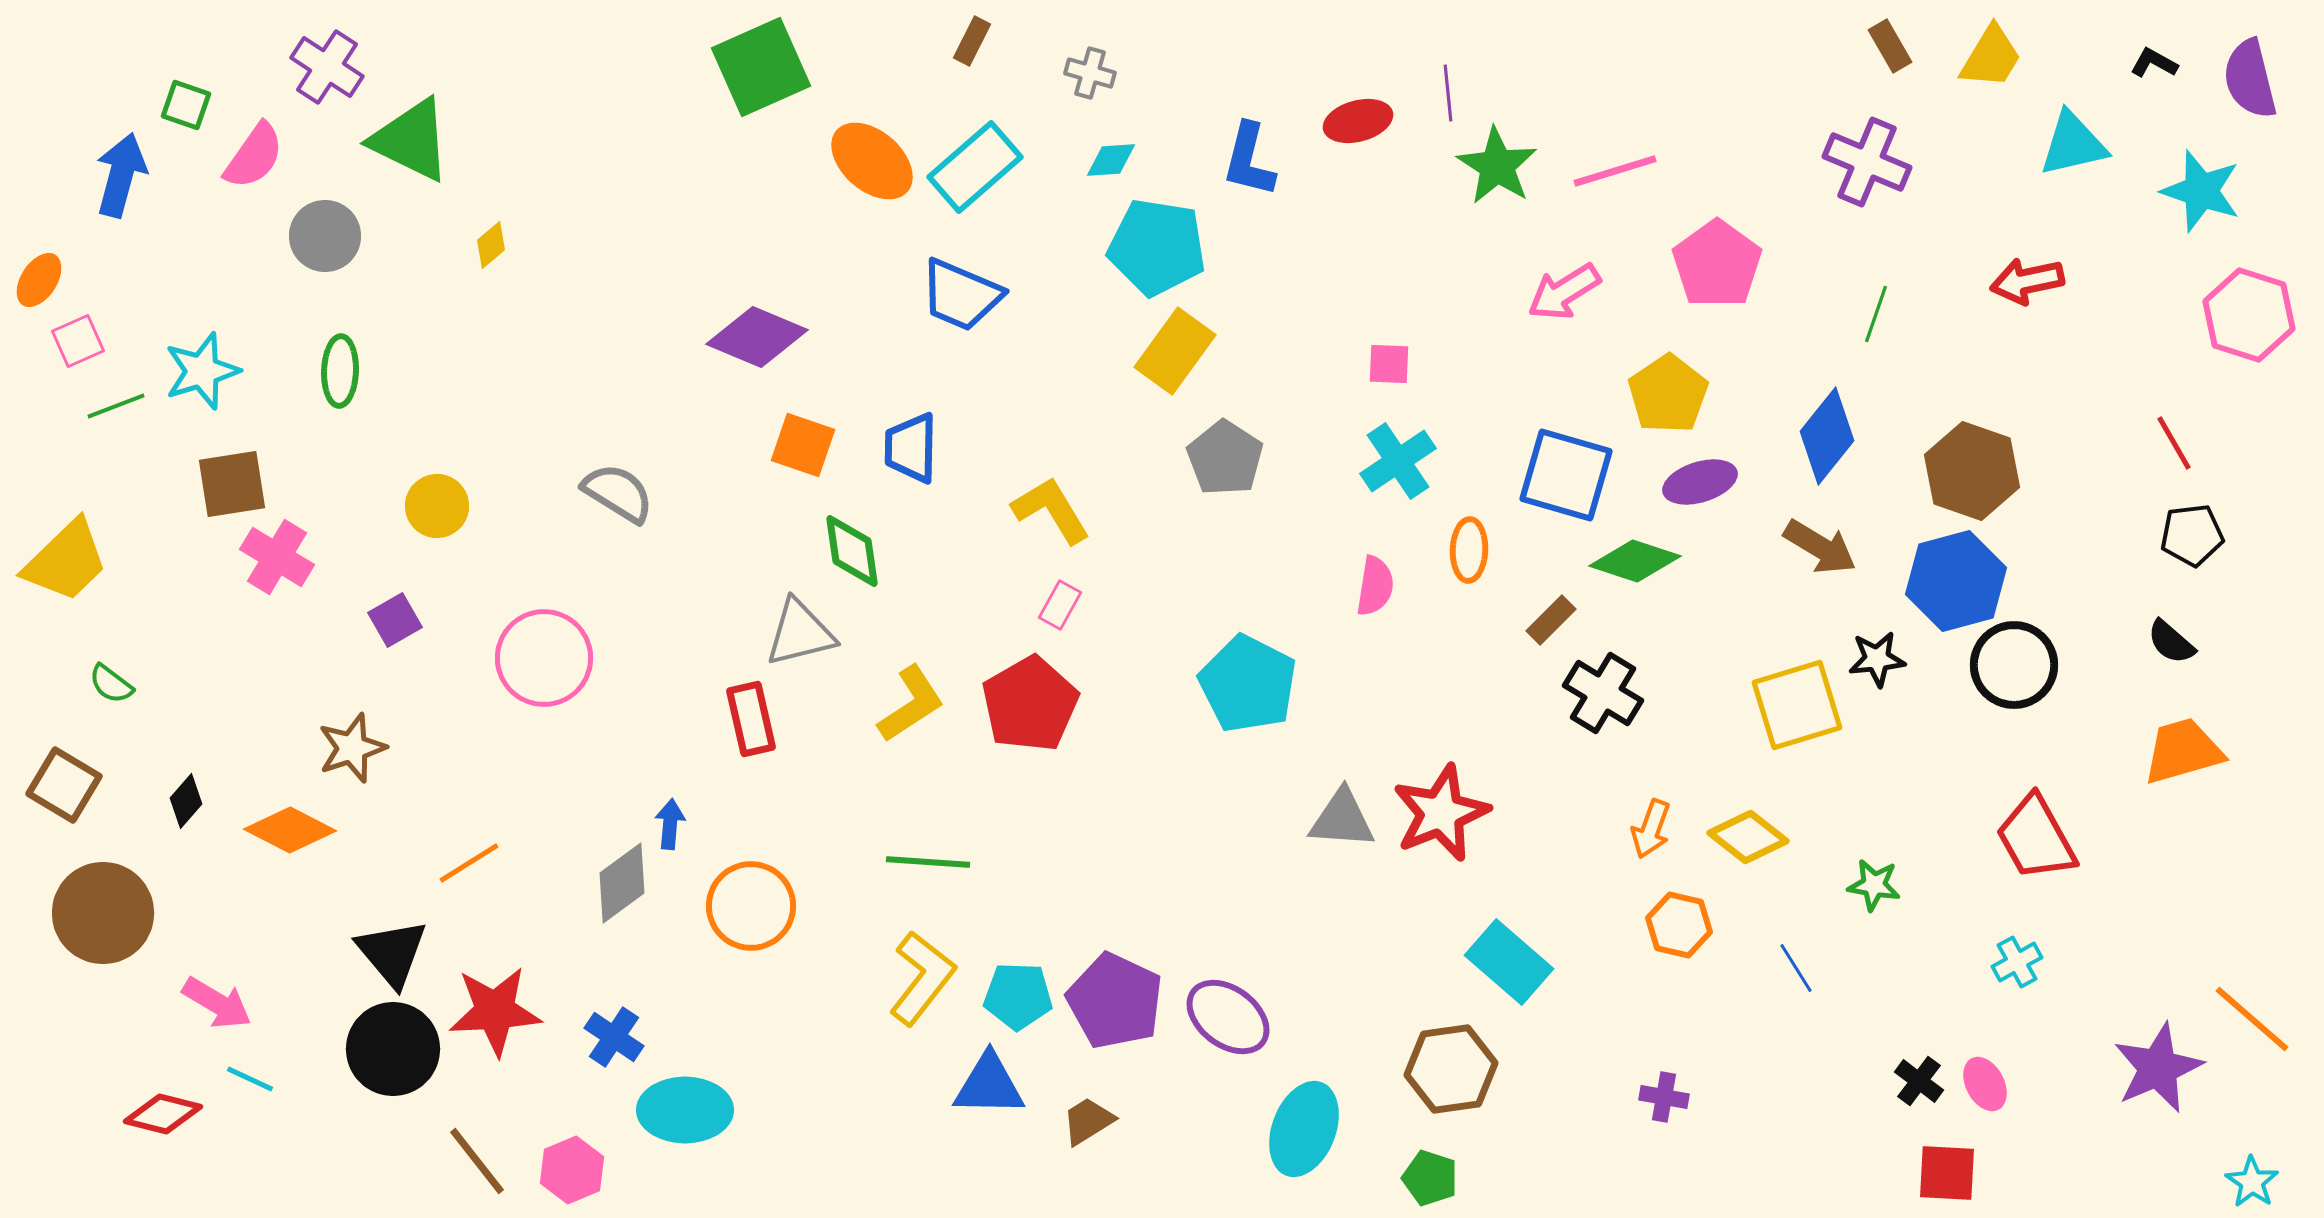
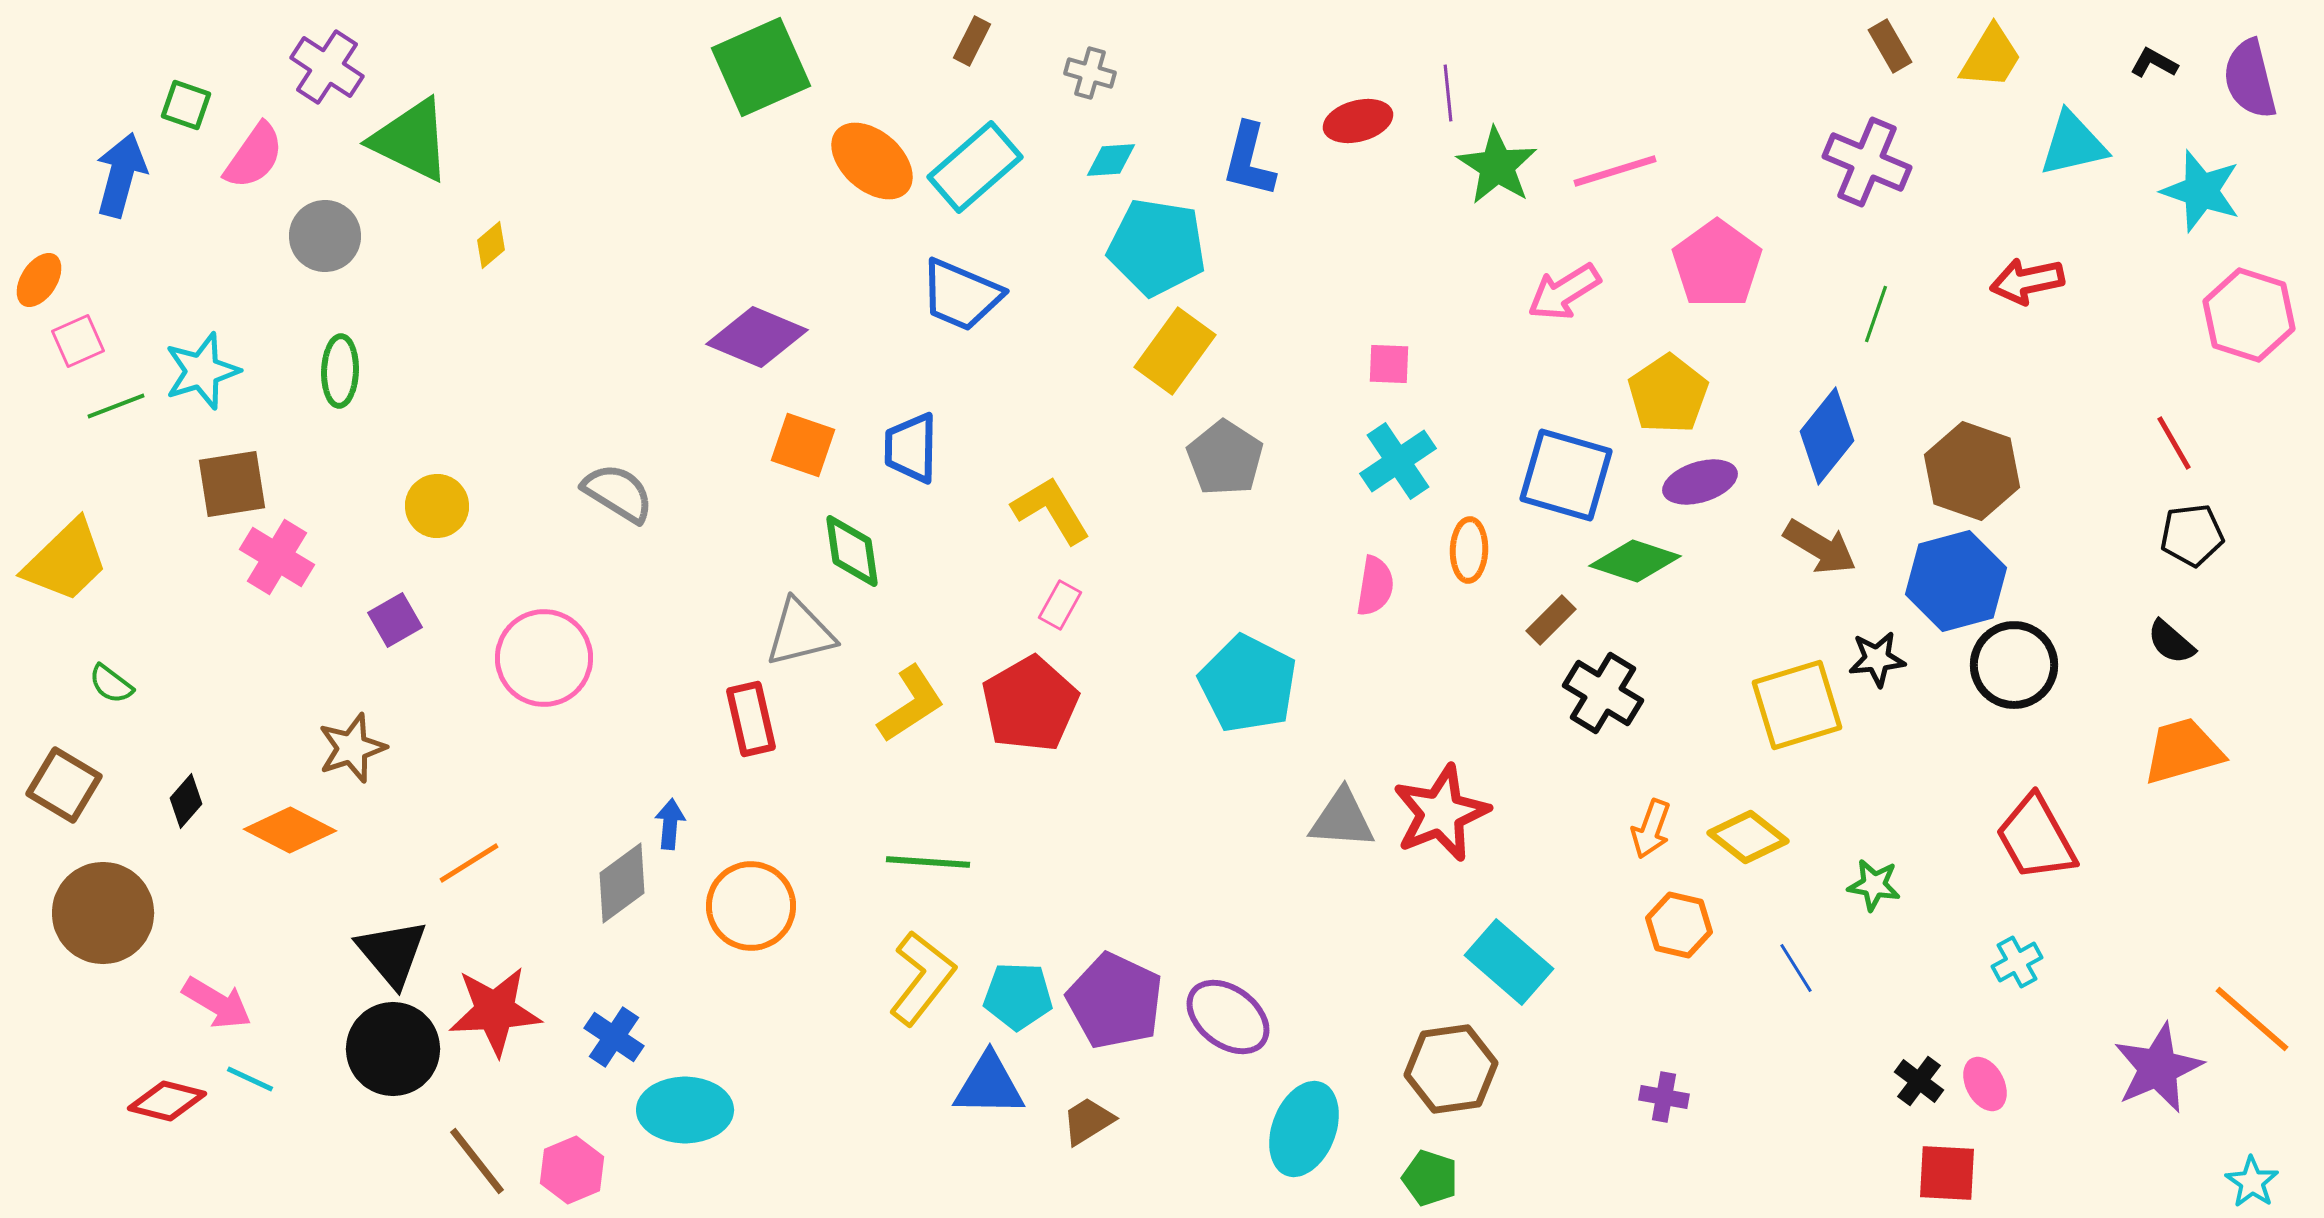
red diamond at (163, 1114): moved 4 px right, 13 px up
